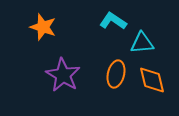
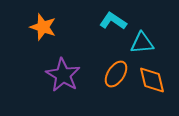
orange ellipse: rotated 20 degrees clockwise
